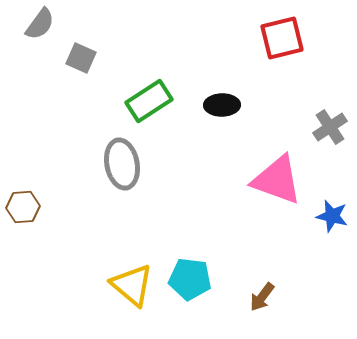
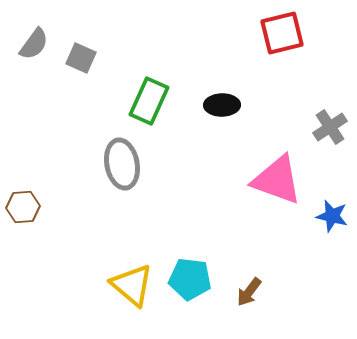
gray semicircle: moved 6 px left, 20 px down
red square: moved 5 px up
green rectangle: rotated 33 degrees counterclockwise
brown arrow: moved 13 px left, 5 px up
